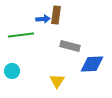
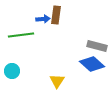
gray rectangle: moved 27 px right
blue diamond: rotated 45 degrees clockwise
